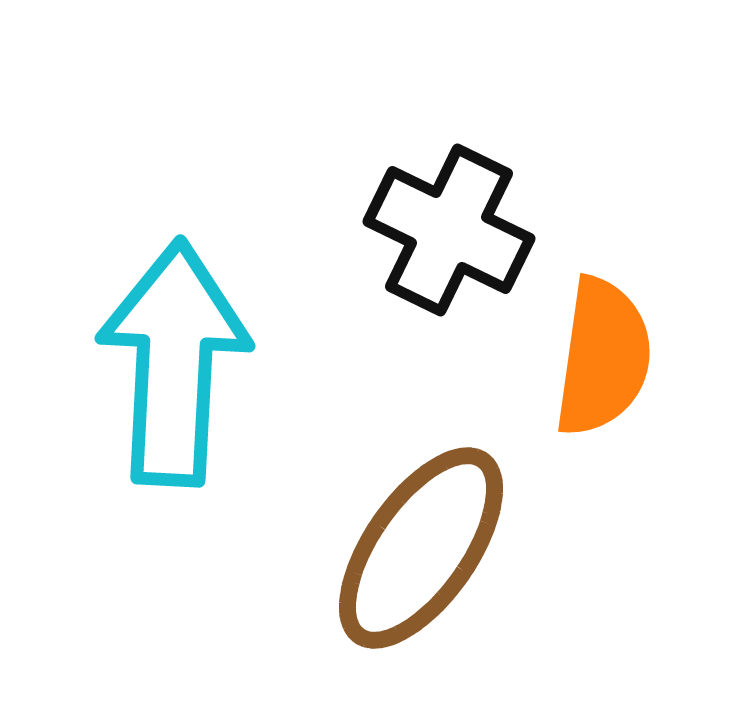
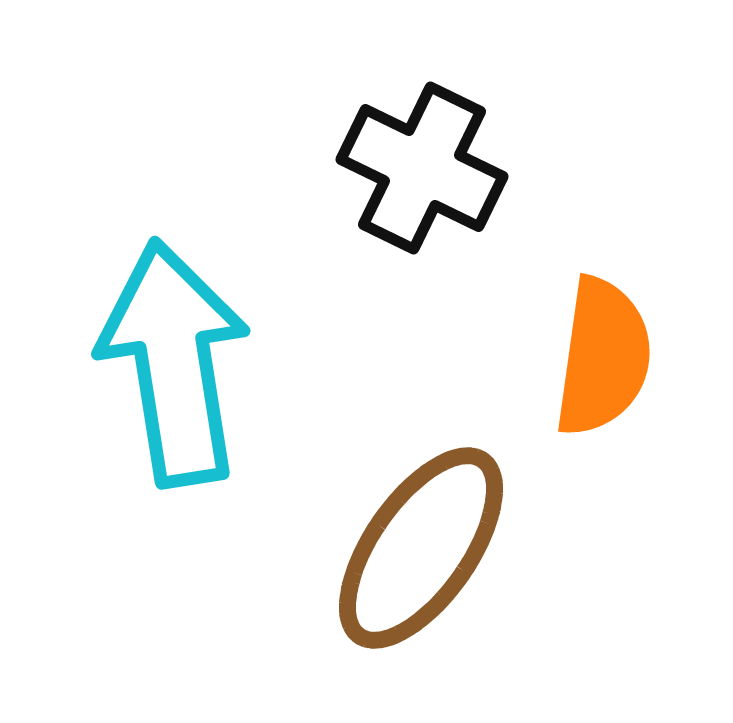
black cross: moved 27 px left, 62 px up
cyan arrow: rotated 12 degrees counterclockwise
